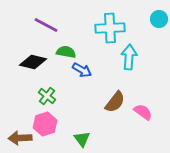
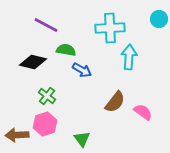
green semicircle: moved 2 px up
brown arrow: moved 3 px left, 3 px up
